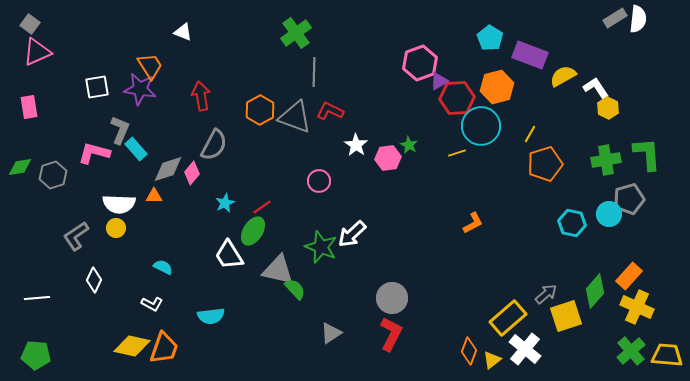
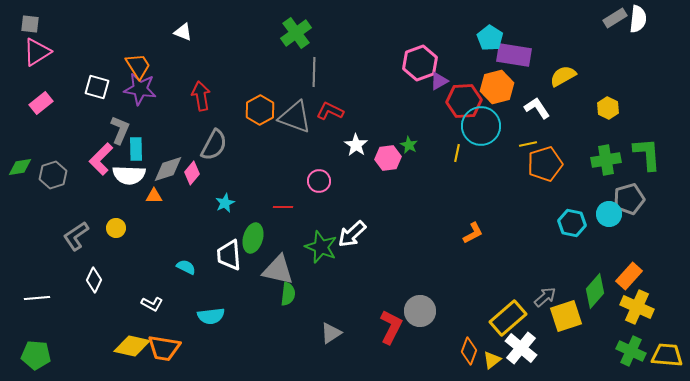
gray square at (30, 24): rotated 30 degrees counterclockwise
pink triangle at (37, 52): rotated 8 degrees counterclockwise
purple rectangle at (530, 55): moved 16 px left; rotated 12 degrees counterclockwise
orange trapezoid at (150, 66): moved 12 px left
white square at (97, 87): rotated 25 degrees clockwise
white L-shape at (596, 88): moved 59 px left, 20 px down
red hexagon at (457, 98): moved 7 px right, 3 px down
pink rectangle at (29, 107): moved 12 px right, 4 px up; rotated 60 degrees clockwise
yellow line at (530, 134): moved 2 px left, 10 px down; rotated 48 degrees clockwise
cyan rectangle at (136, 149): rotated 40 degrees clockwise
pink L-shape at (94, 153): moved 7 px right, 6 px down; rotated 60 degrees counterclockwise
yellow line at (457, 153): rotated 60 degrees counterclockwise
white semicircle at (119, 204): moved 10 px right, 29 px up
red line at (262, 207): moved 21 px right; rotated 36 degrees clockwise
orange L-shape at (473, 223): moved 10 px down
green ellipse at (253, 231): moved 7 px down; rotated 16 degrees counterclockwise
white trapezoid at (229, 255): rotated 28 degrees clockwise
cyan semicircle at (163, 267): moved 23 px right
green semicircle at (295, 289): moved 7 px left, 5 px down; rotated 50 degrees clockwise
gray arrow at (546, 294): moved 1 px left, 3 px down
gray circle at (392, 298): moved 28 px right, 13 px down
red L-shape at (391, 334): moved 7 px up
orange trapezoid at (164, 348): rotated 80 degrees clockwise
white cross at (525, 349): moved 4 px left, 1 px up
green cross at (631, 351): rotated 24 degrees counterclockwise
